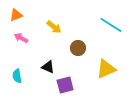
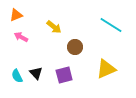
pink arrow: moved 1 px up
brown circle: moved 3 px left, 1 px up
black triangle: moved 12 px left, 6 px down; rotated 24 degrees clockwise
cyan semicircle: rotated 16 degrees counterclockwise
purple square: moved 1 px left, 10 px up
